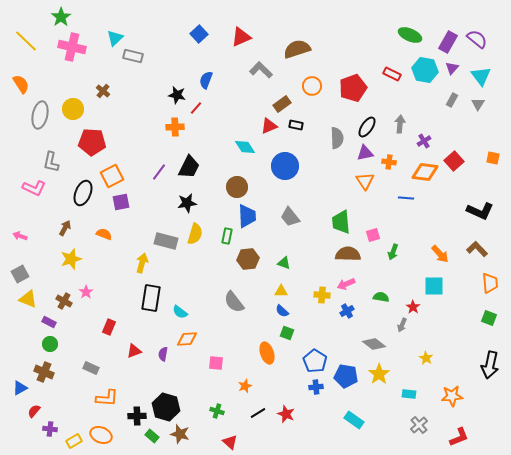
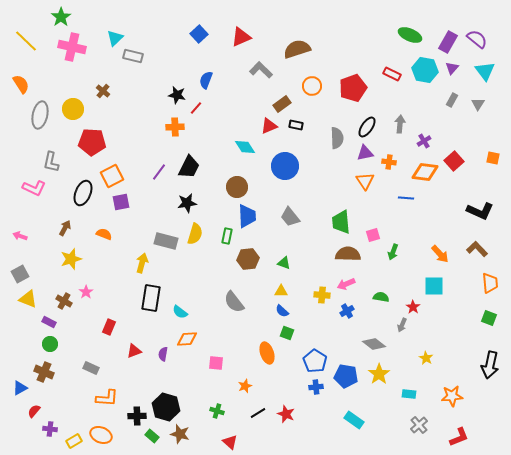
cyan triangle at (481, 76): moved 4 px right, 5 px up
